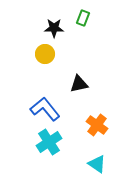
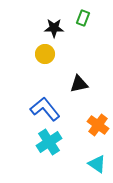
orange cross: moved 1 px right
